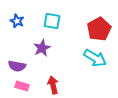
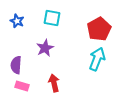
cyan square: moved 3 px up
purple star: moved 3 px right
cyan arrow: moved 2 px right, 1 px down; rotated 100 degrees counterclockwise
purple semicircle: moved 1 px left, 1 px up; rotated 84 degrees clockwise
red arrow: moved 1 px right, 2 px up
